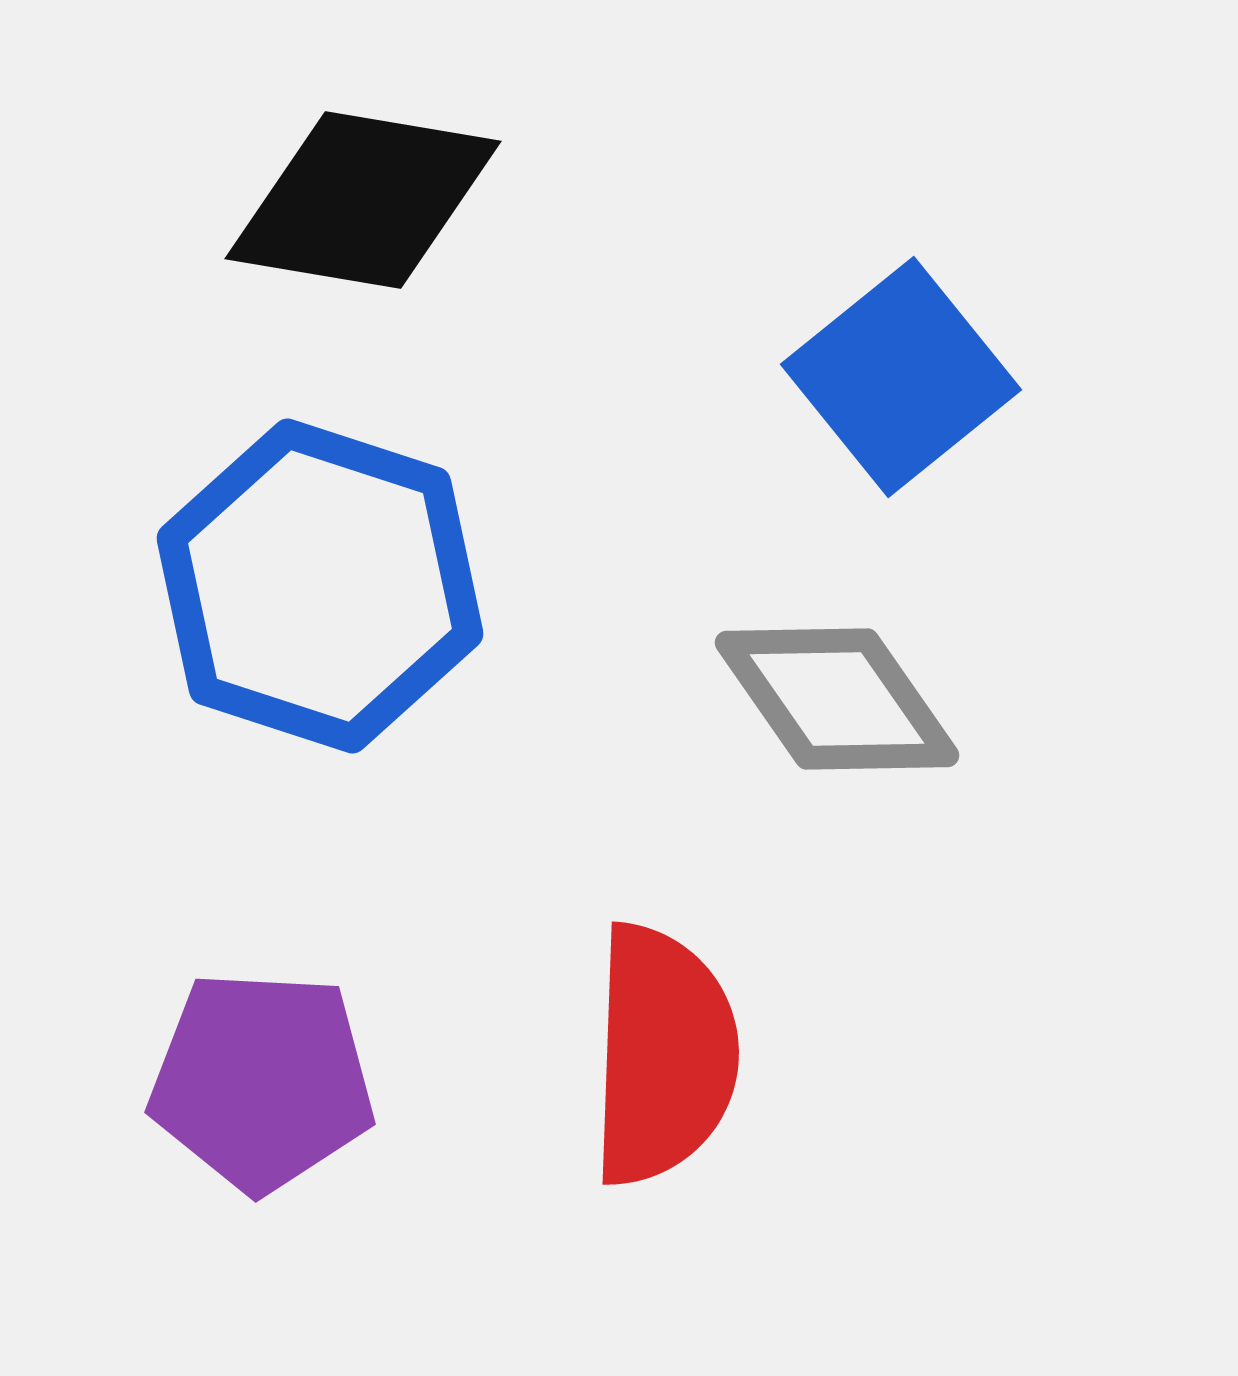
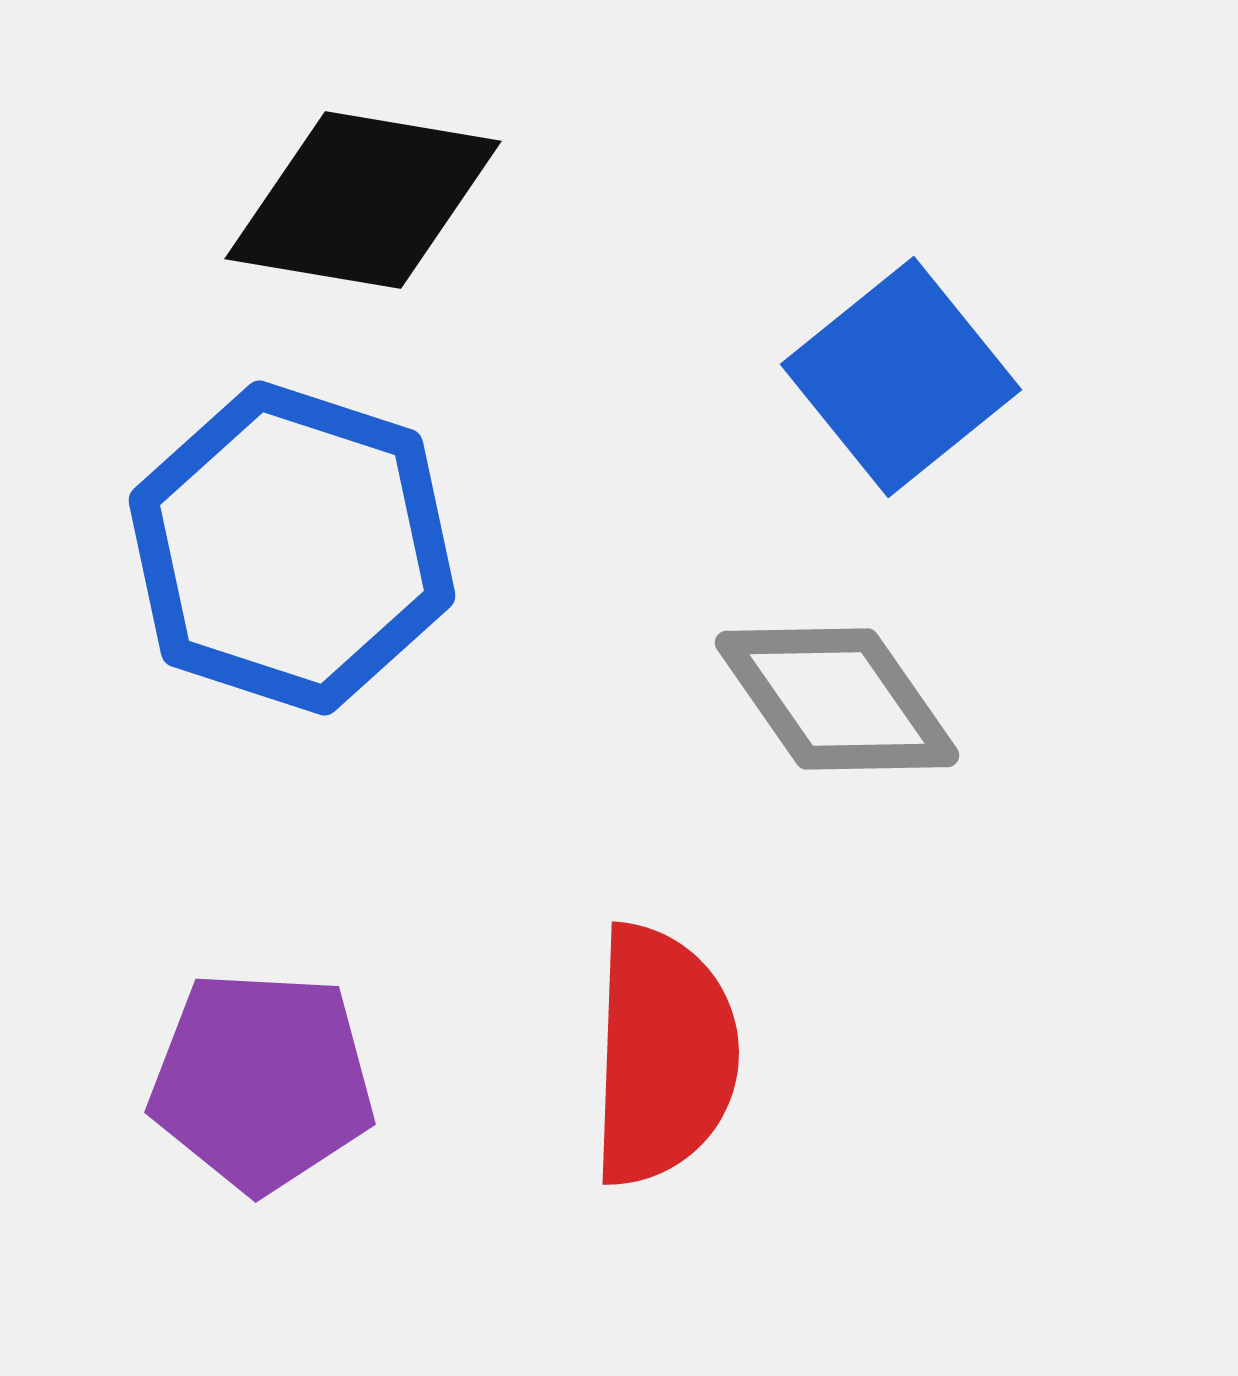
blue hexagon: moved 28 px left, 38 px up
